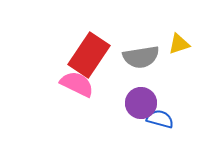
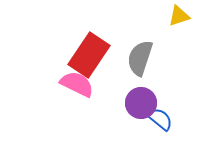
yellow triangle: moved 28 px up
gray semicircle: moved 1 px left, 1 px down; rotated 117 degrees clockwise
blue semicircle: rotated 24 degrees clockwise
